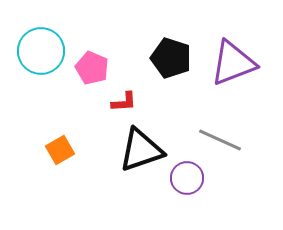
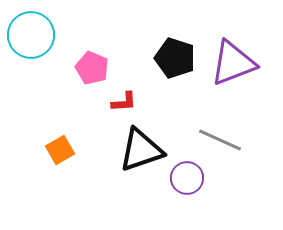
cyan circle: moved 10 px left, 16 px up
black pentagon: moved 4 px right
